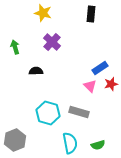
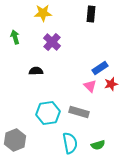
yellow star: rotated 18 degrees counterclockwise
green arrow: moved 10 px up
cyan hexagon: rotated 25 degrees counterclockwise
